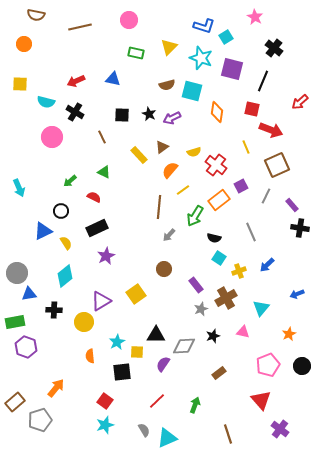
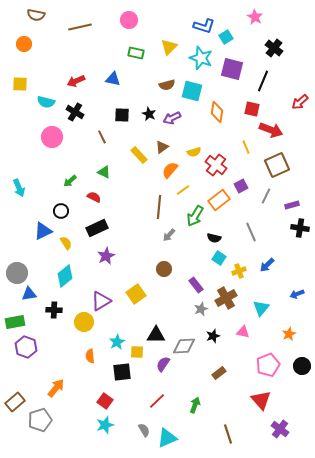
purple rectangle at (292, 205): rotated 64 degrees counterclockwise
